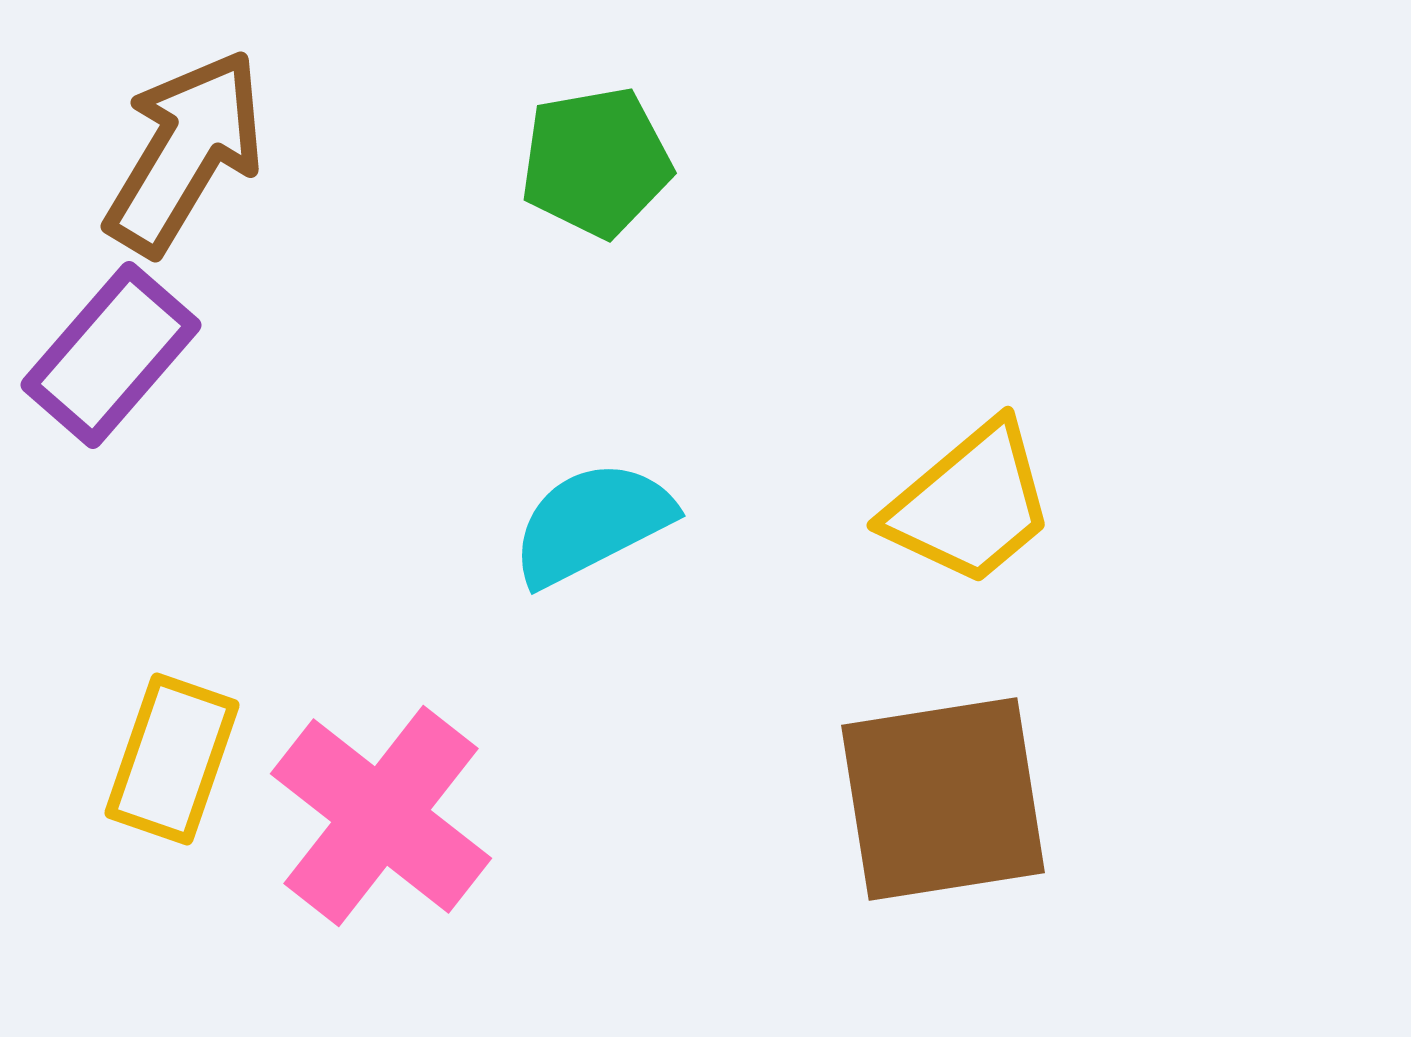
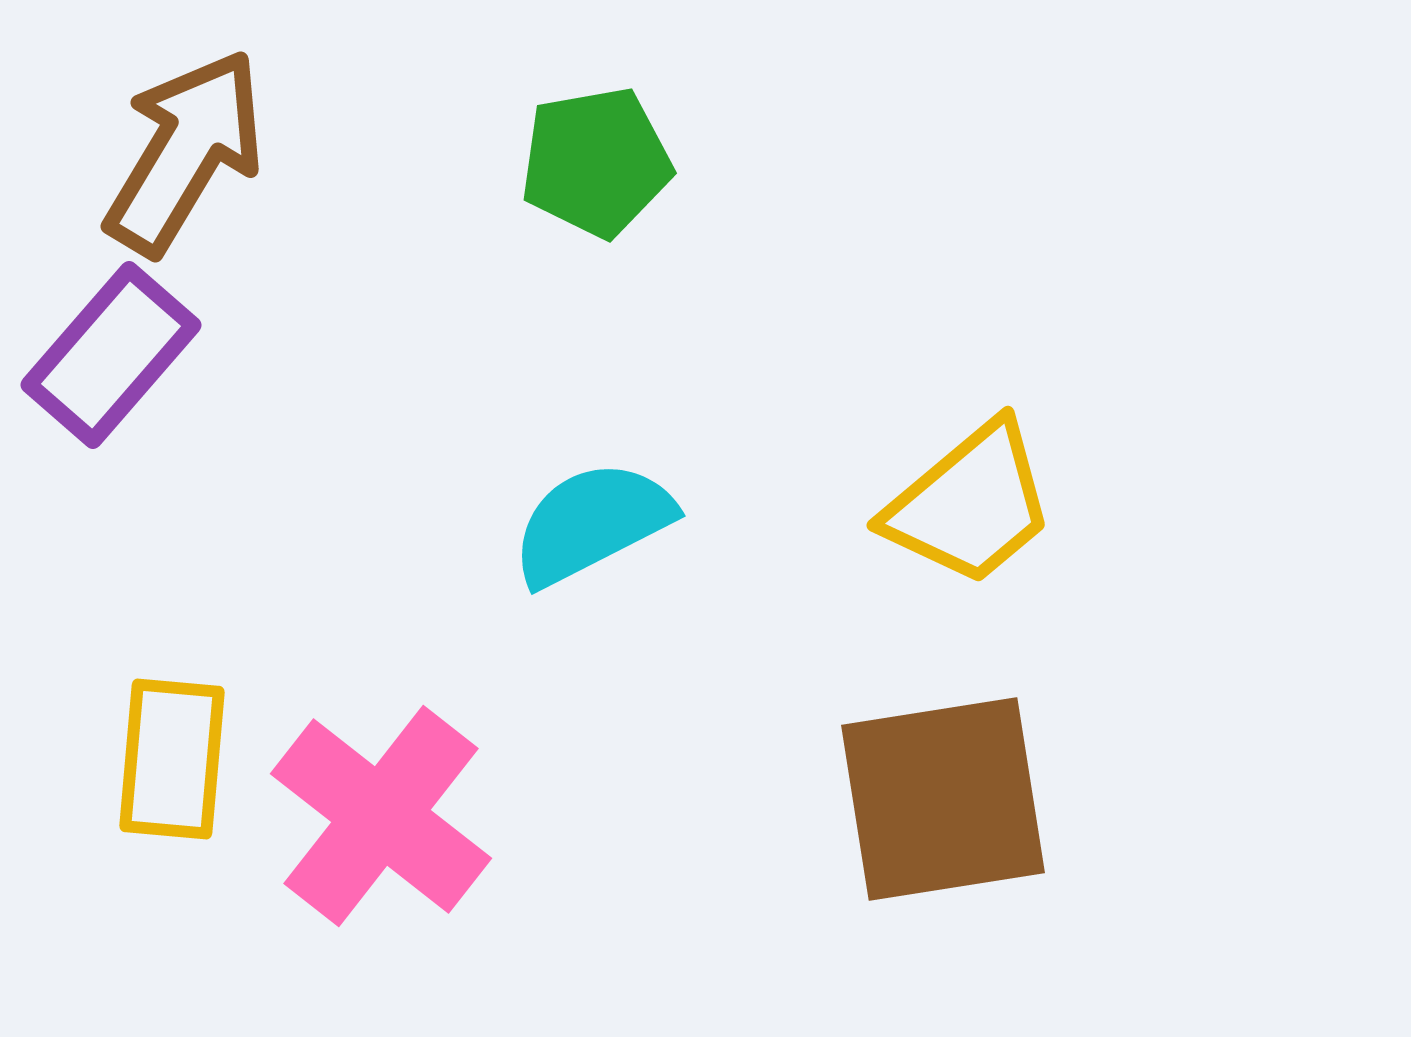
yellow rectangle: rotated 14 degrees counterclockwise
